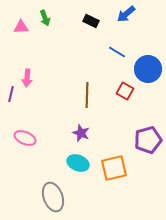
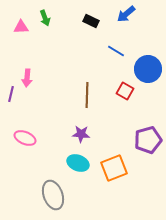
blue line: moved 1 px left, 1 px up
purple star: moved 1 px down; rotated 18 degrees counterclockwise
orange square: rotated 8 degrees counterclockwise
gray ellipse: moved 2 px up
